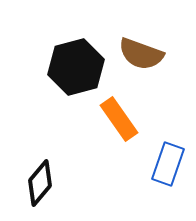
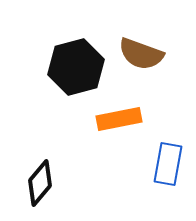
orange rectangle: rotated 66 degrees counterclockwise
blue rectangle: rotated 9 degrees counterclockwise
